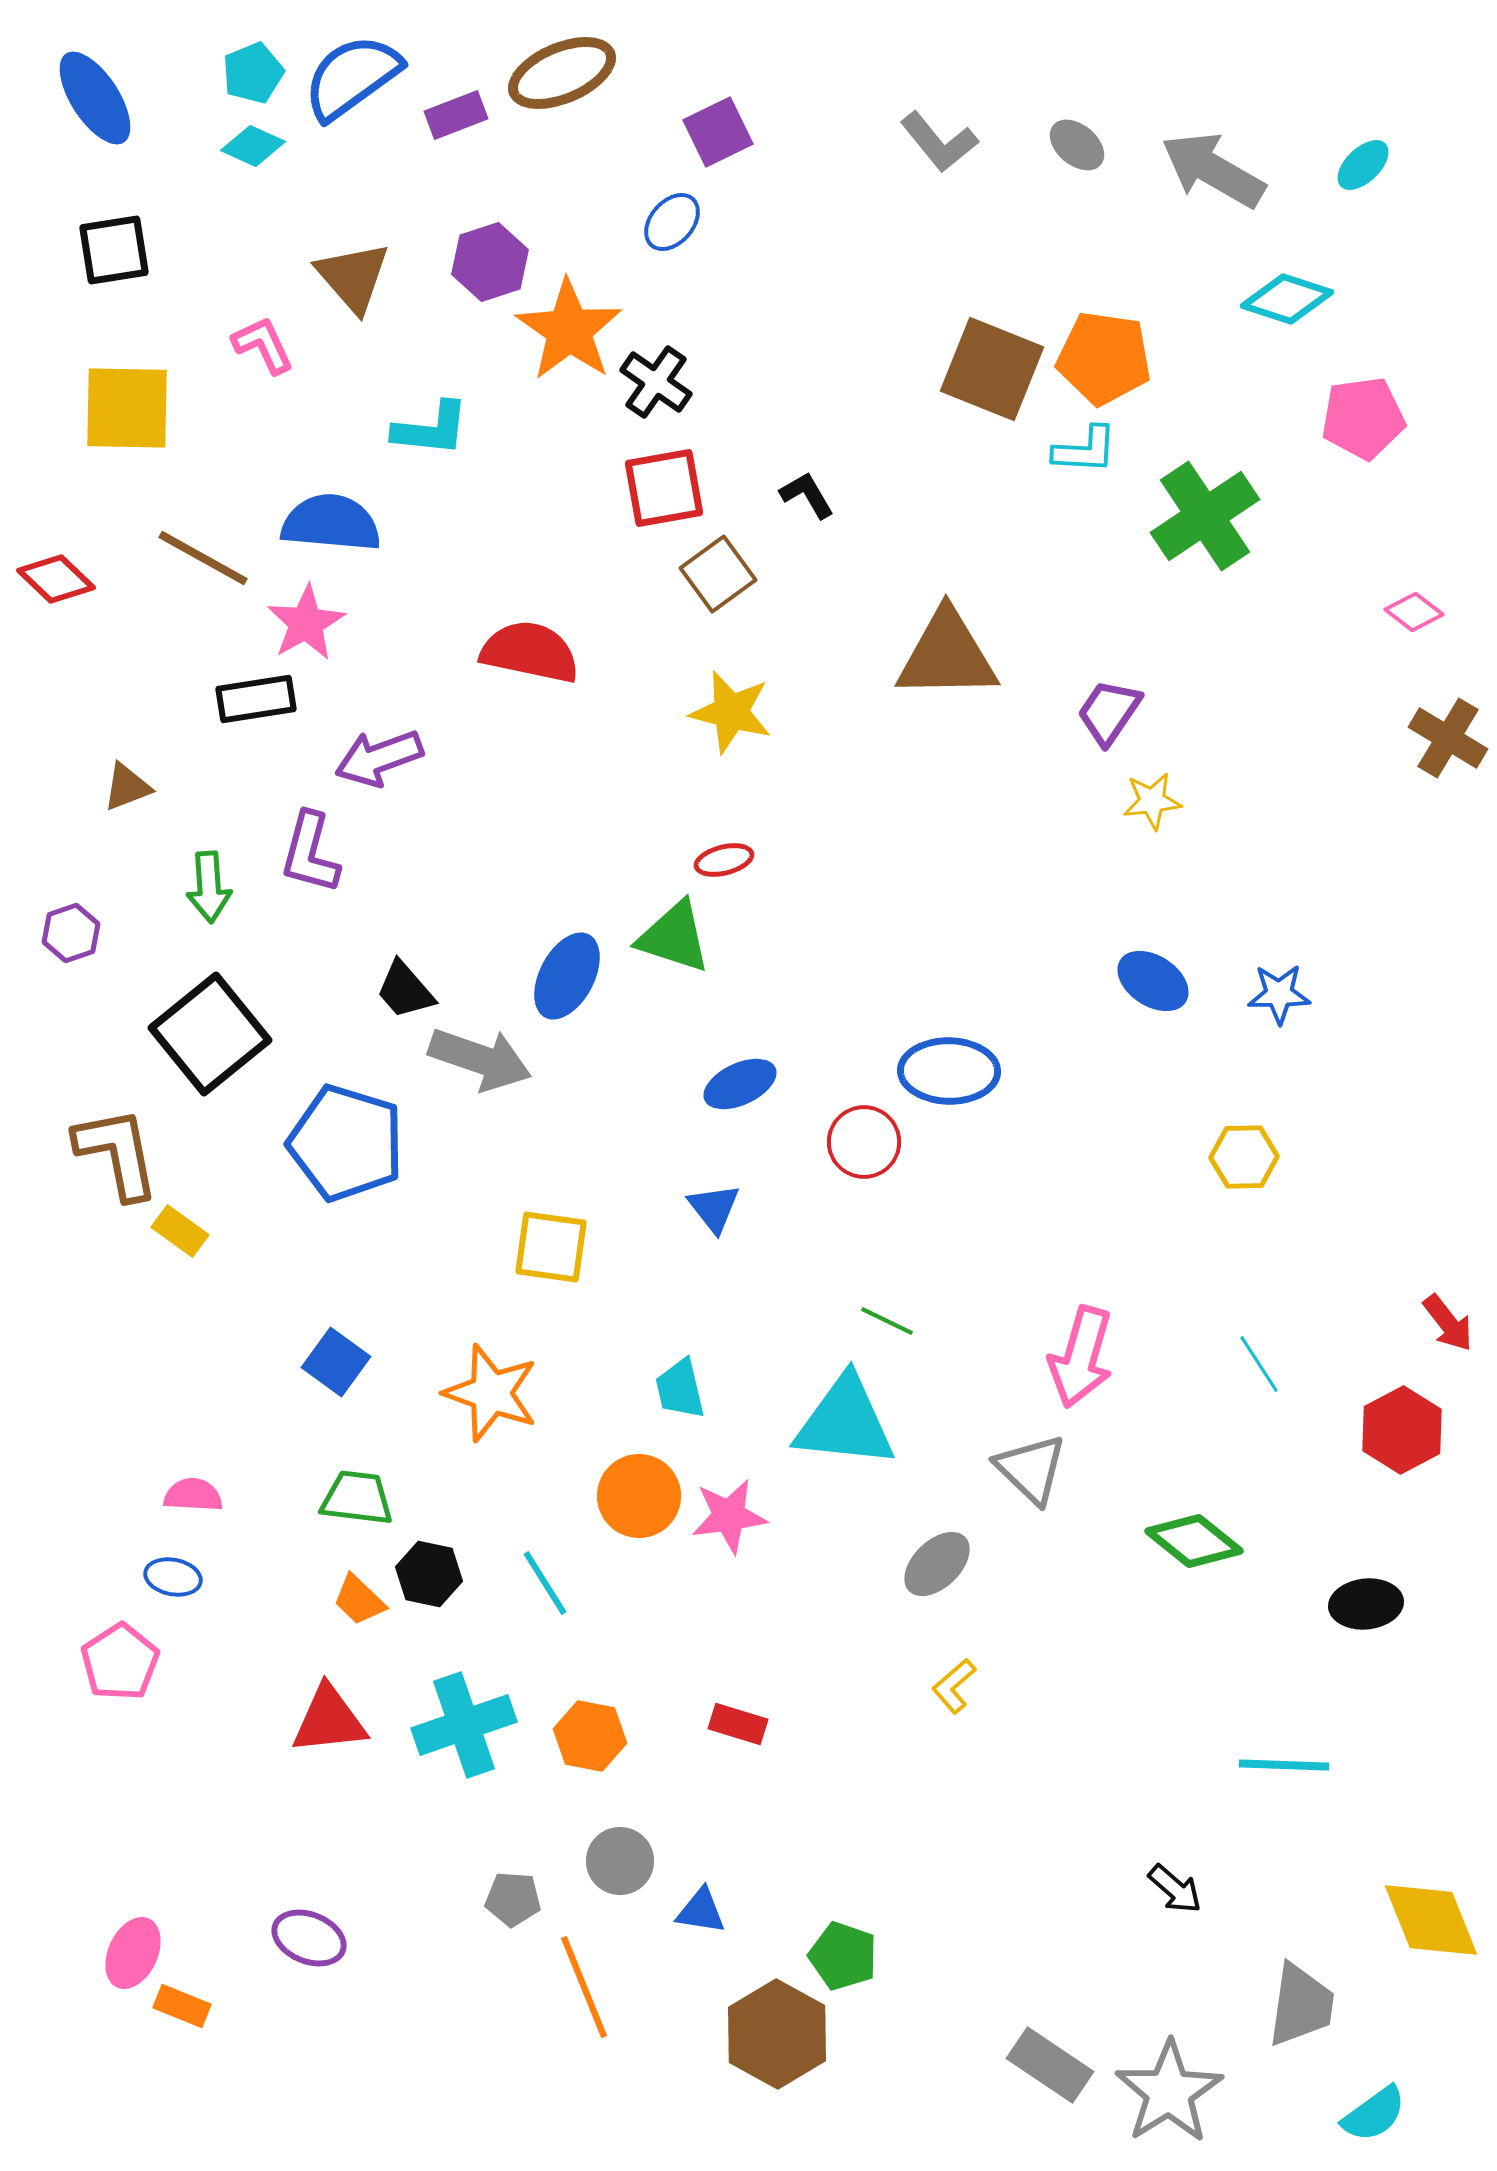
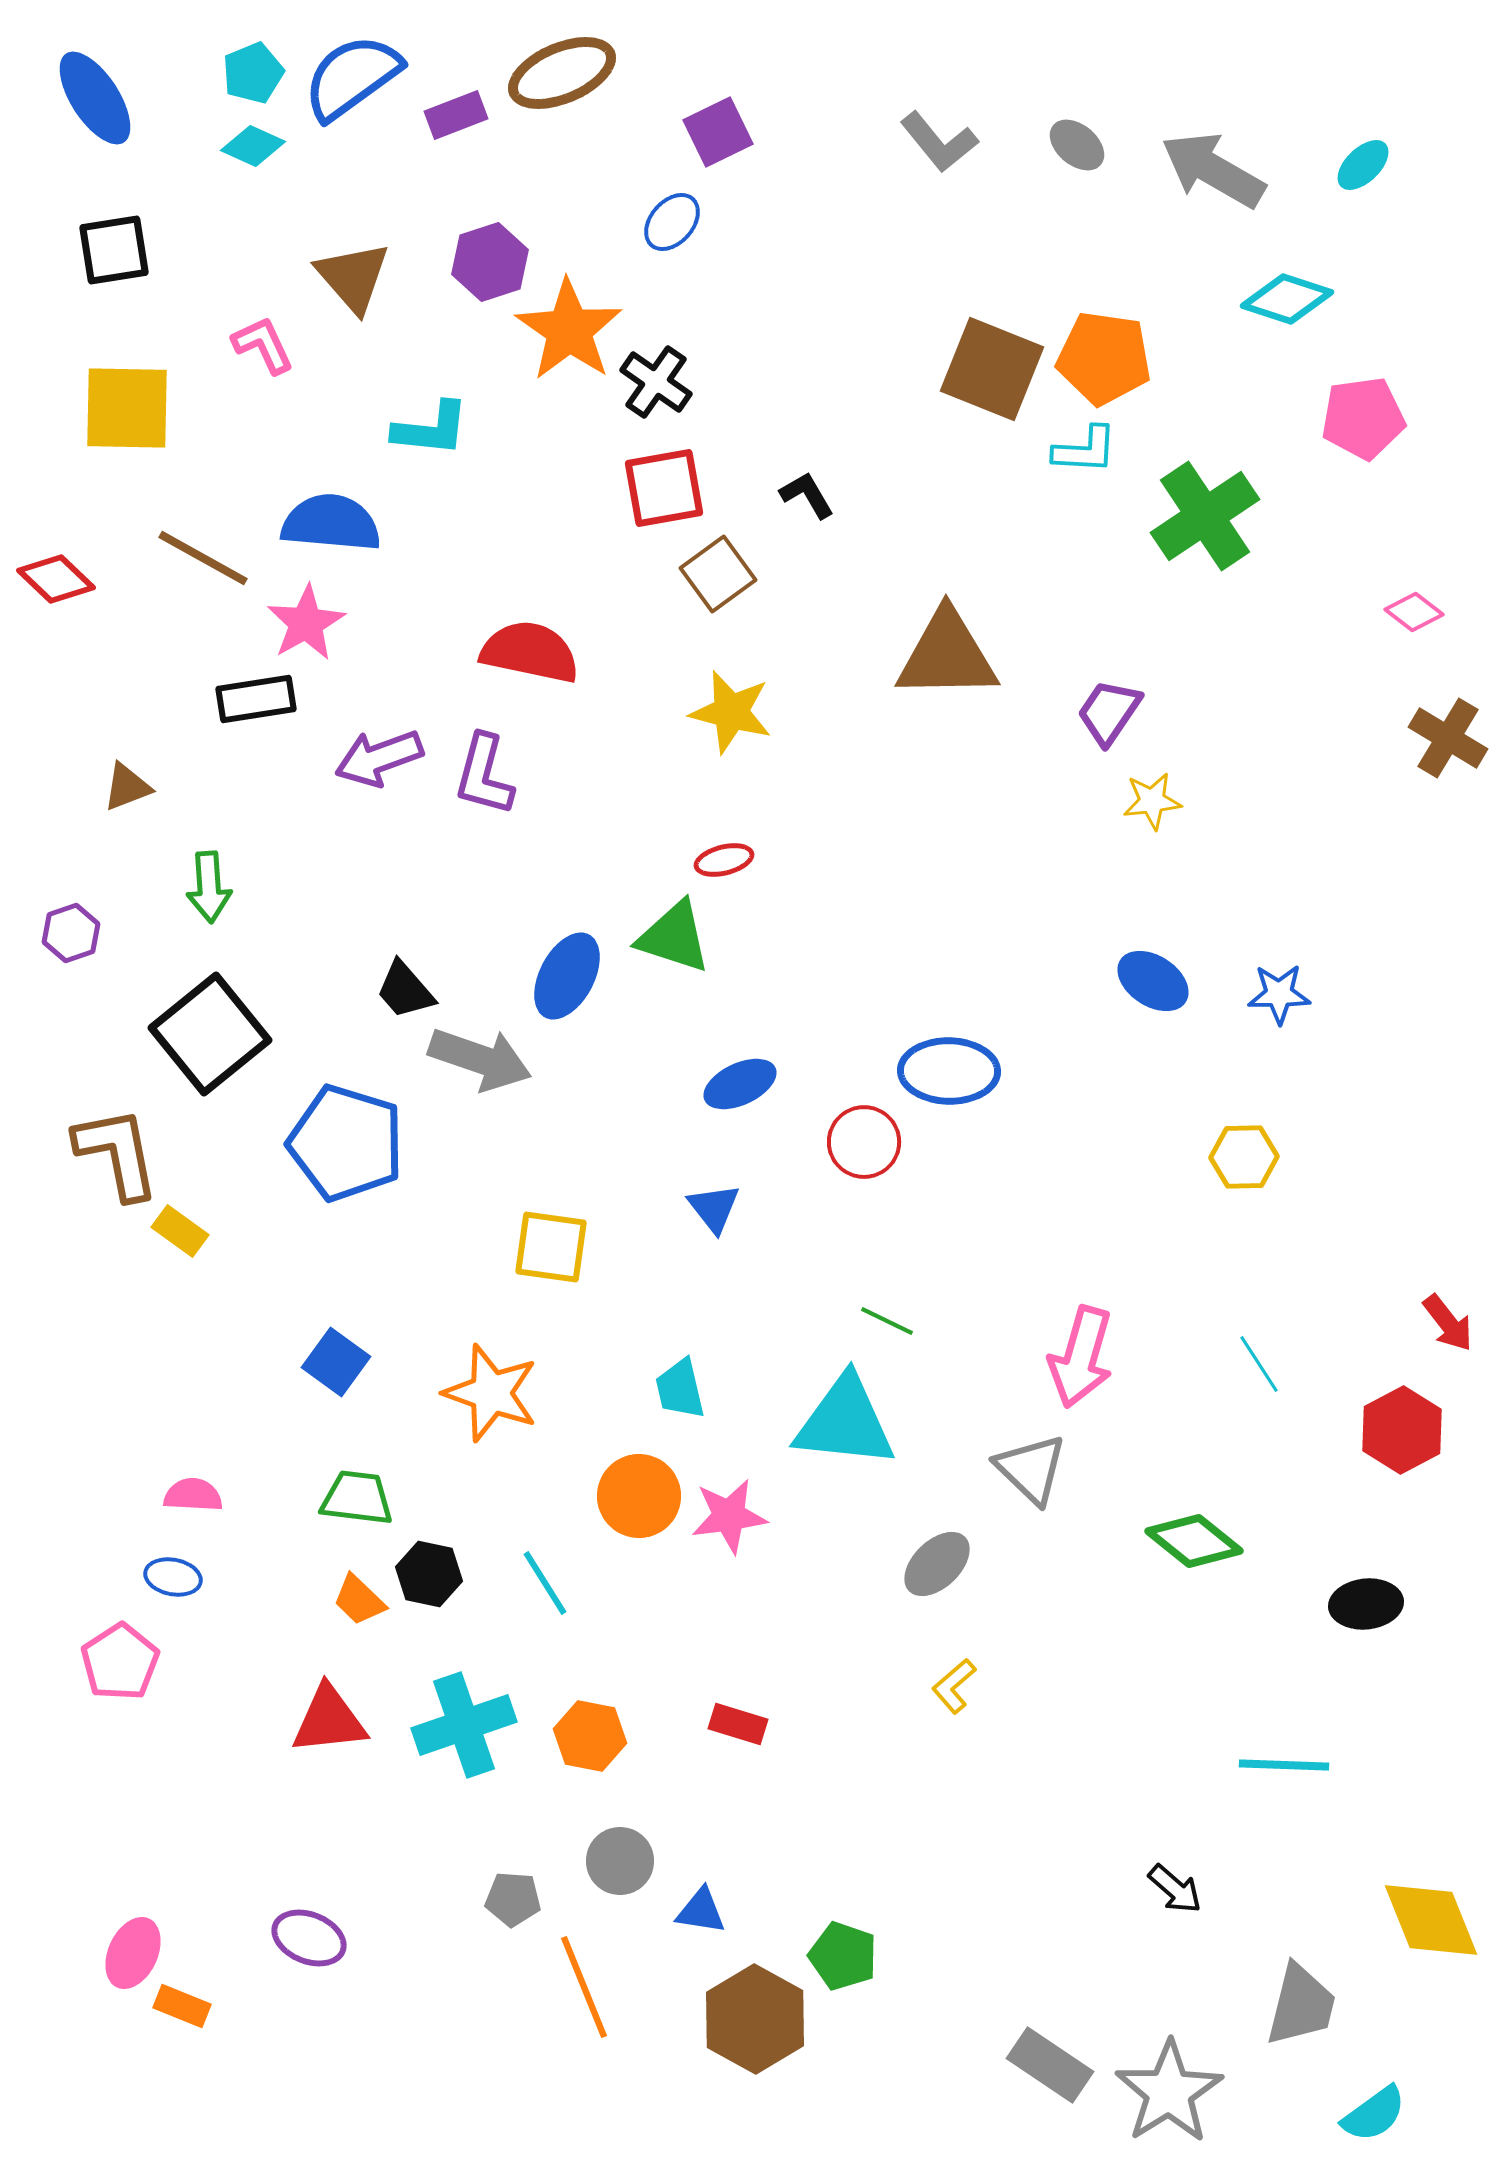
purple L-shape at (310, 853): moved 174 px right, 78 px up
gray trapezoid at (1301, 2005): rotated 6 degrees clockwise
brown hexagon at (777, 2034): moved 22 px left, 15 px up
